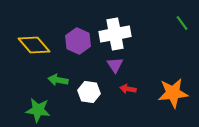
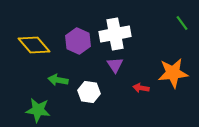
red arrow: moved 13 px right, 1 px up
orange star: moved 20 px up
